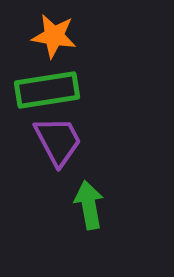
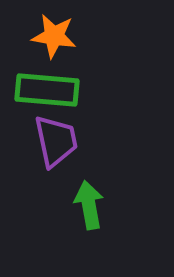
green rectangle: rotated 14 degrees clockwise
purple trapezoid: moved 2 px left; rotated 16 degrees clockwise
